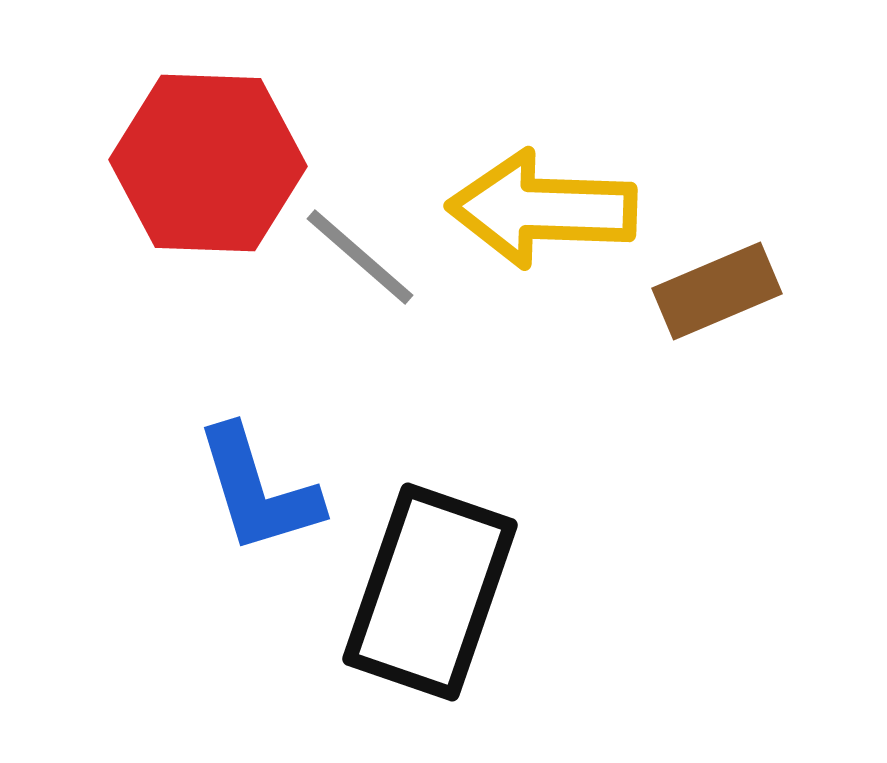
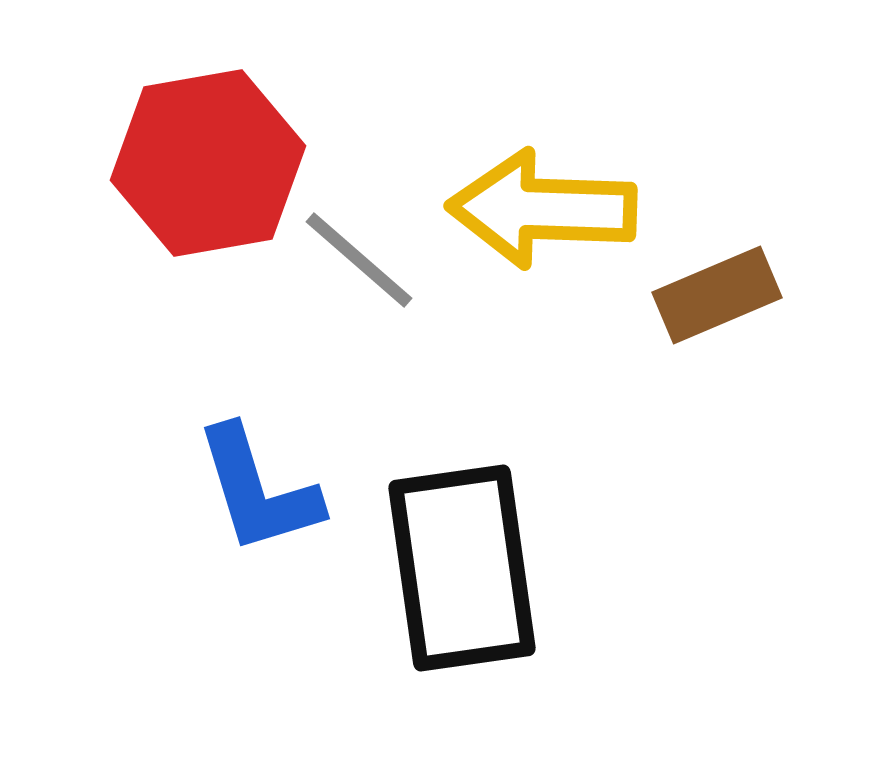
red hexagon: rotated 12 degrees counterclockwise
gray line: moved 1 px left, 3 px down
brown rectangle: moved 4 px down
black rectangle: moved 32 px right, 24 px up; rotated 27 degrees counterclockwise
